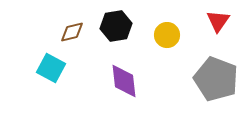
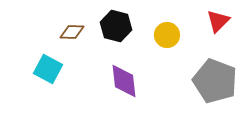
red triangle: rotated 10 degrees clockwise
black hexagon: rotated 24 degrees clockwise
brown diamond: rotated 15 degrees clockwise
cyan square: moved 3 px left, 1 px down
gray pentagon: moved 1 px left, 2 px down
